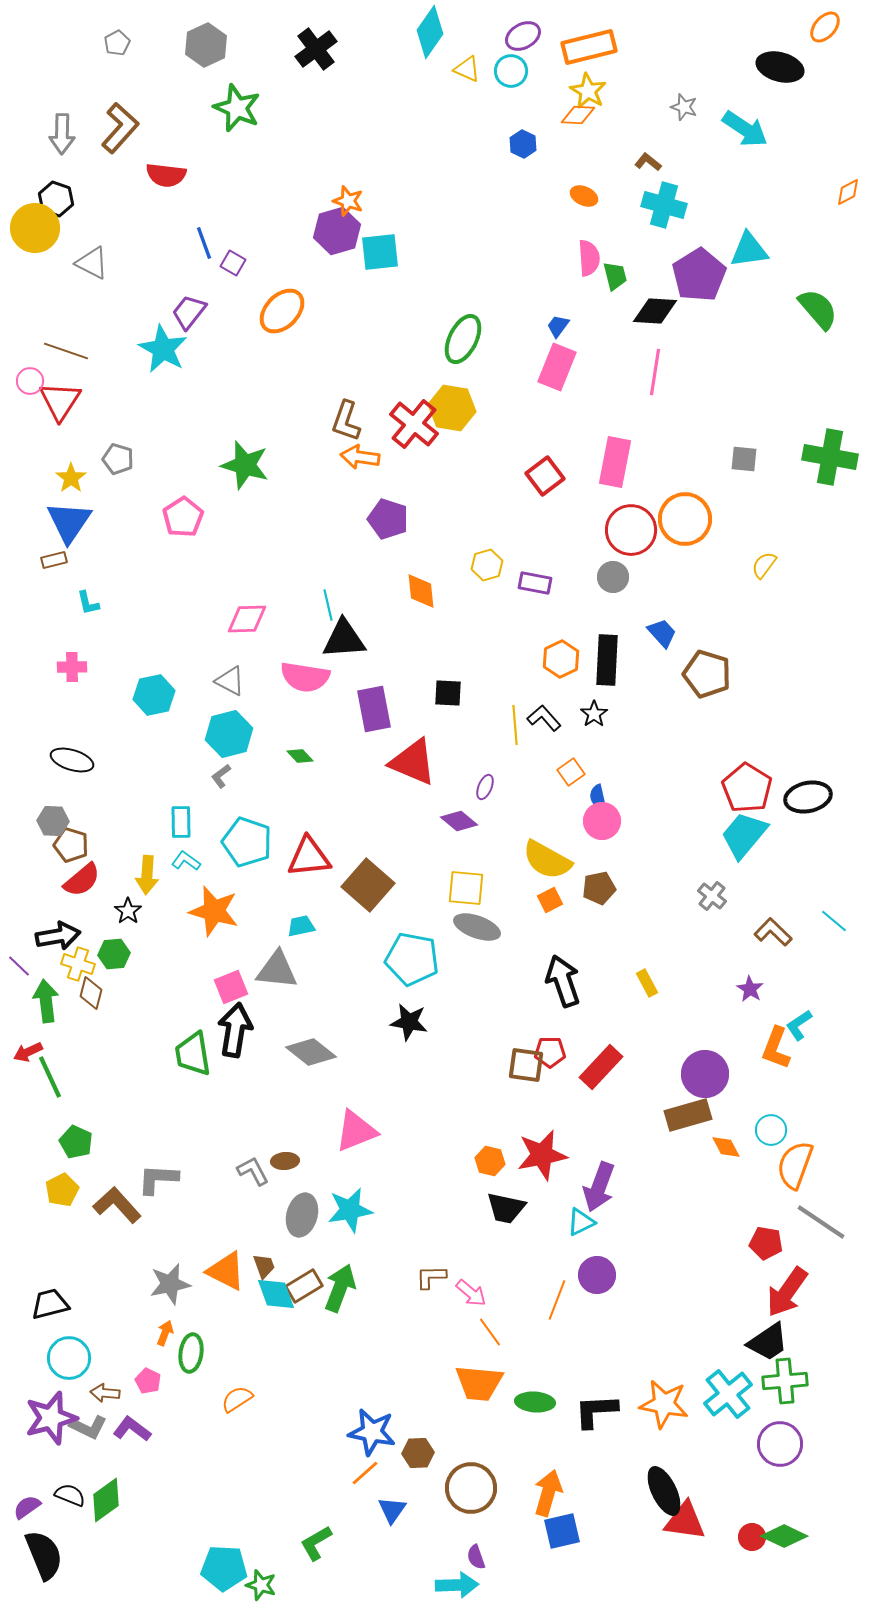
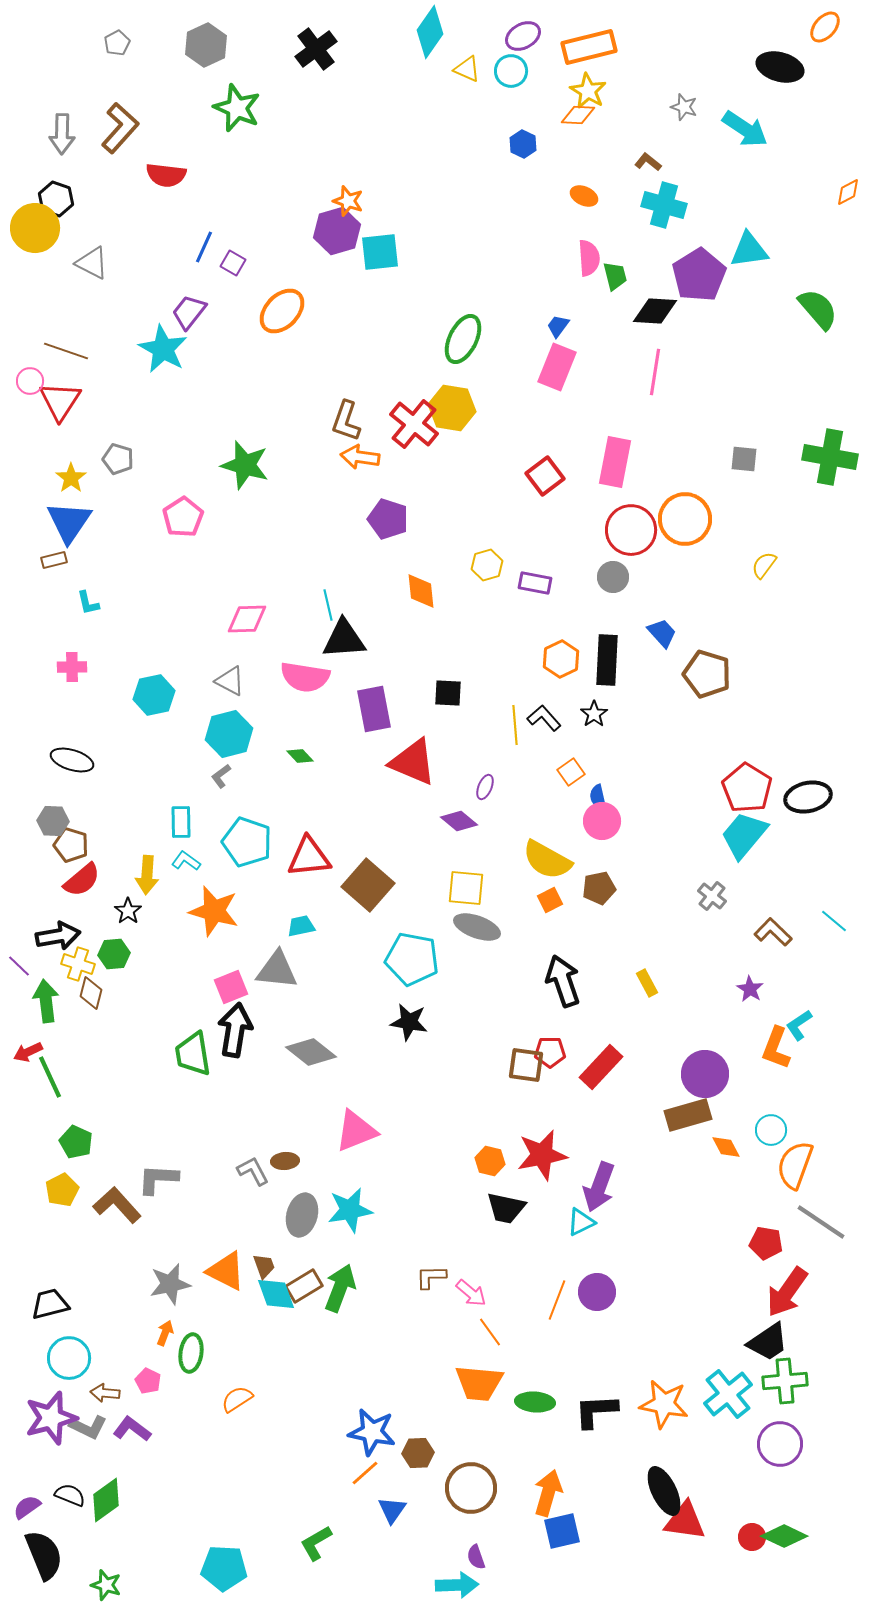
blue line at (204, 243): moved 4 px down; rotated 44 degrees clockwise
purple circle at (597, 1275): moved 17 px down
green star at (261, 1585): moved 155 px left
